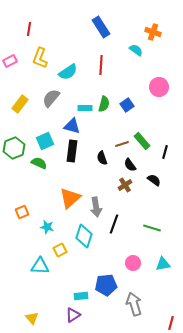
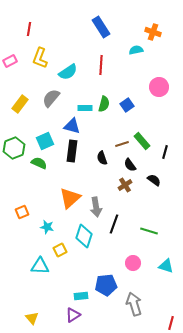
cyan semicircle at (136, 50): rotated 48 degrees counterclockwise
green line at (152, 228): moved 3 px left, 3 px down
cyan triangle at (163, 264): moved 3 px right, 2 px down; rotated 28 degrees clockwise
